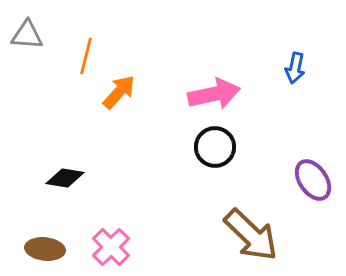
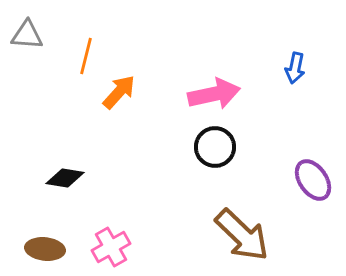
brown arrow: moved 9 px left
pink cross: rotated 15 degrees clockwise
